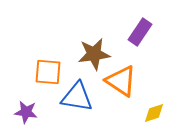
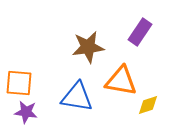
brown star: moved 6 px left, 7 px up
orange square: moved 29 px left, 11 px down
orange triangle: rotated 24 degrees counterclockwise
yellow diamond: moved 6 px left, 8 px up
